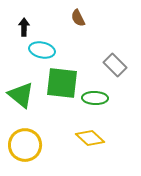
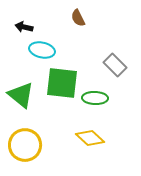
black arrow: rotated 78 degrees counterclockwise
